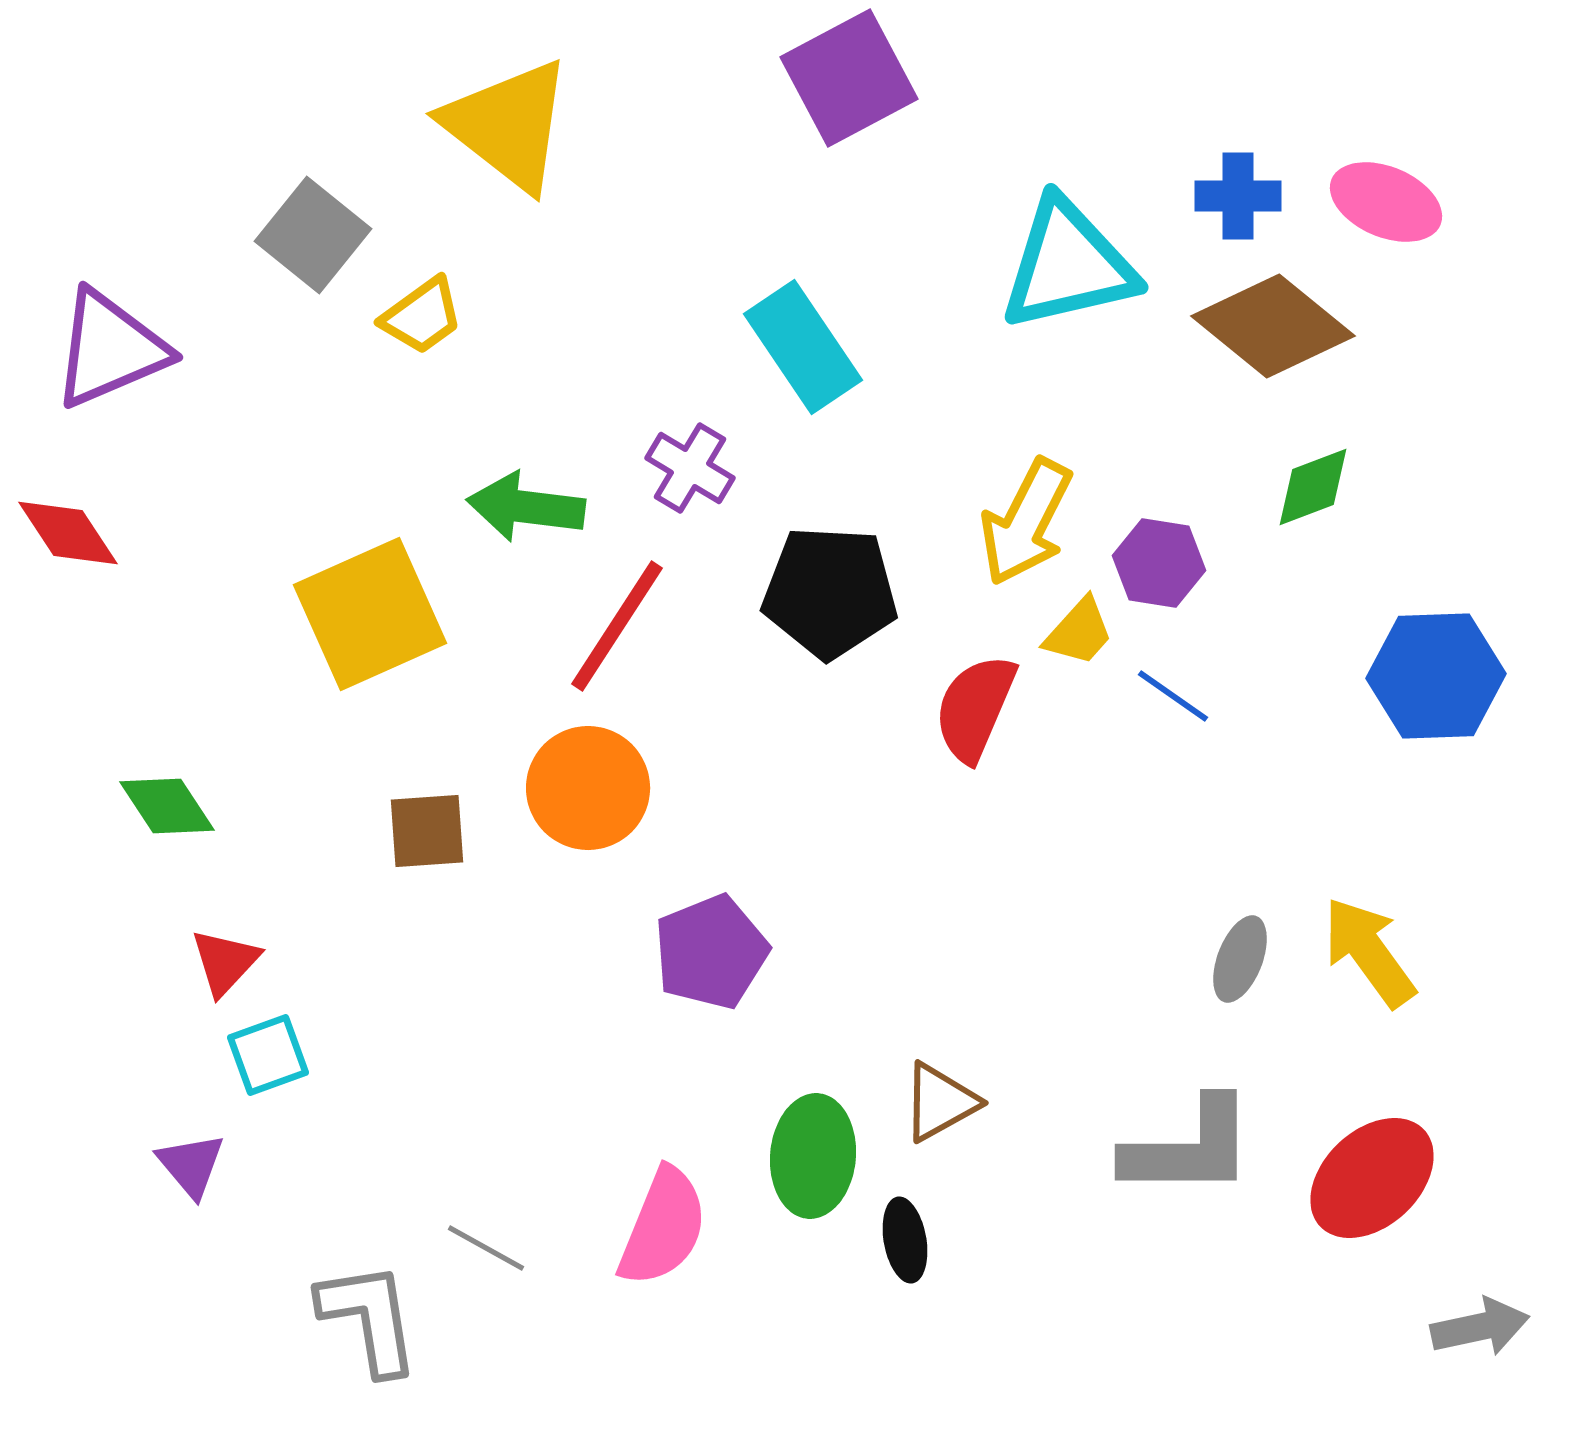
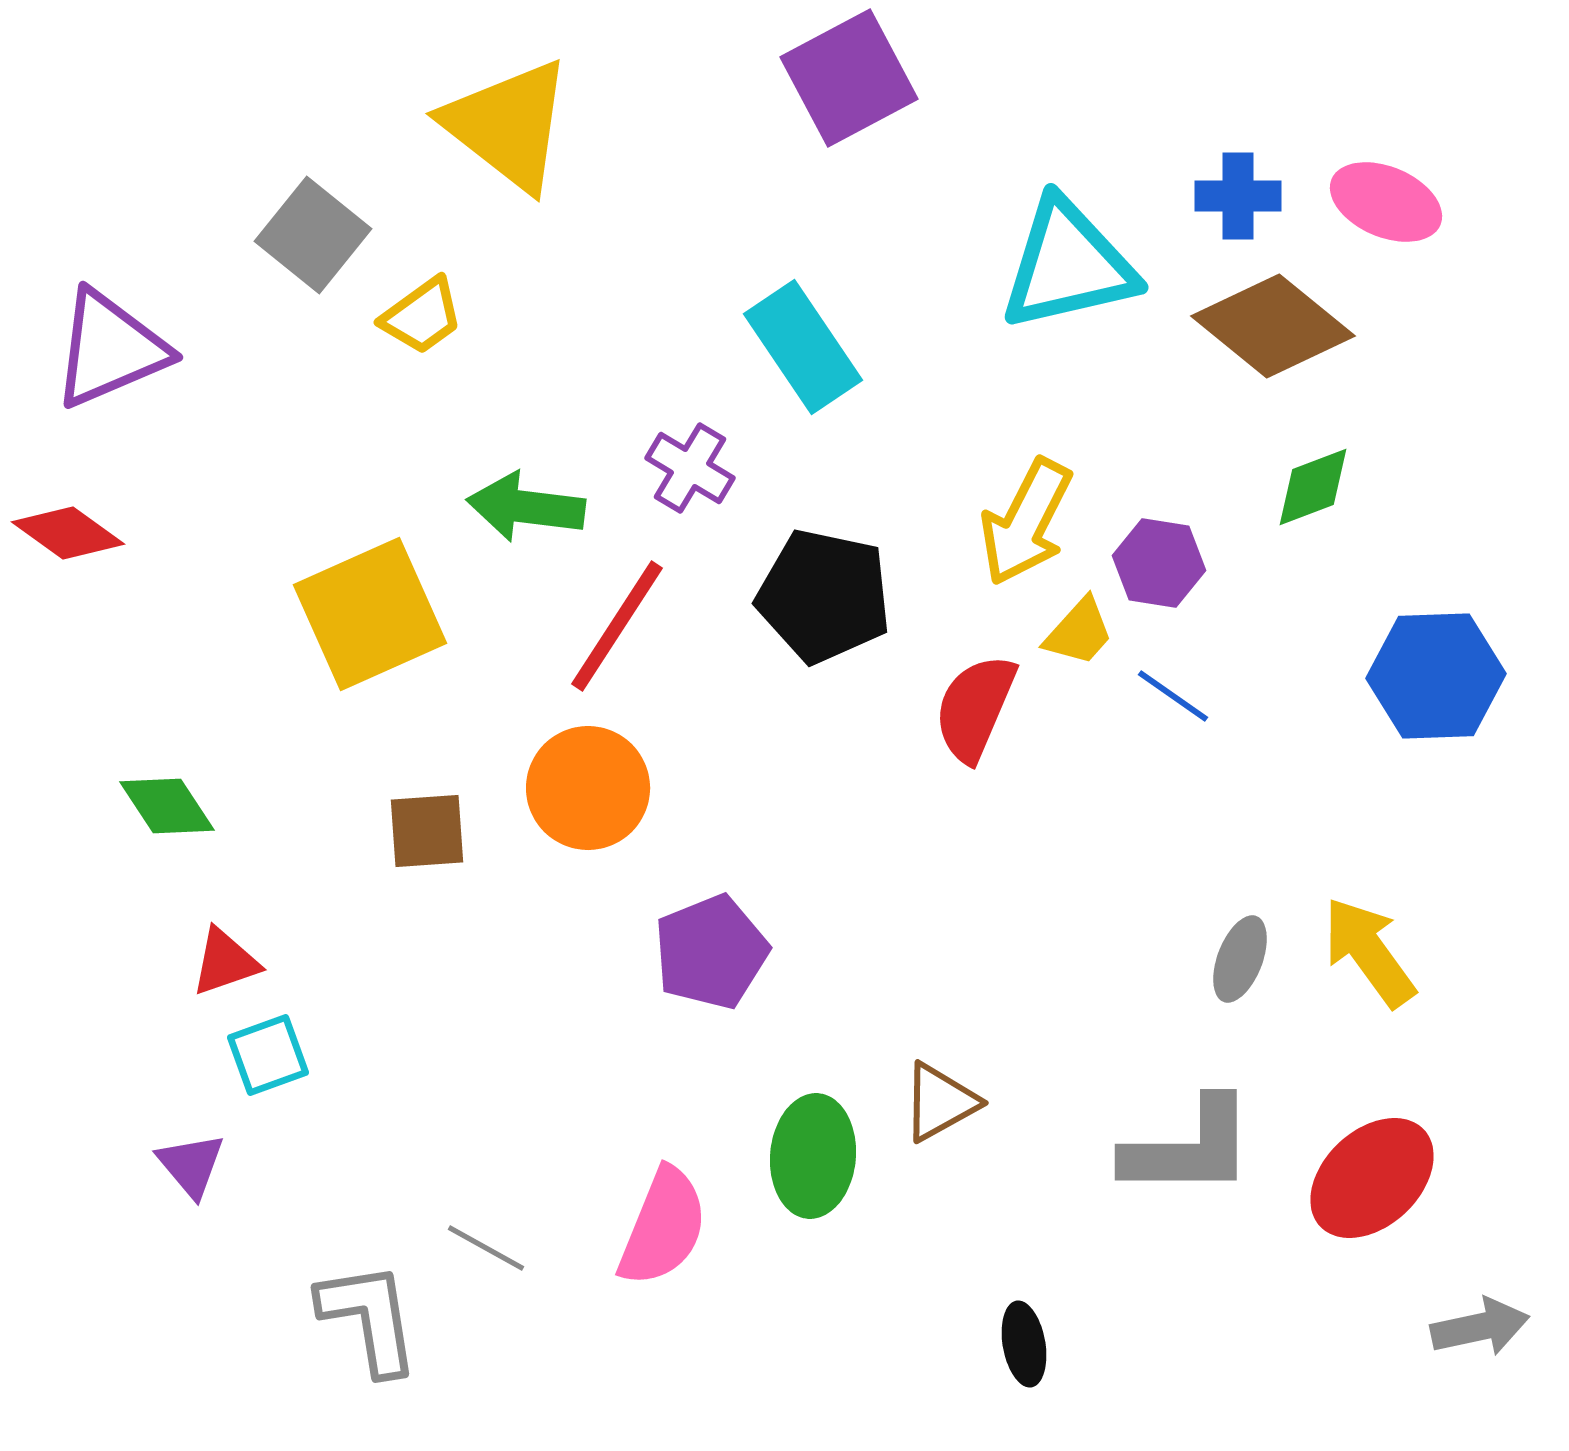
red diamond at (68, 533): rotated 21 degrees counterclockwise
black pentagon at (830, 592): moved 6 px left, 4 px down; rotated 9 degrees clockwise
red triangle at (225, 962): rotated 28 degrees clockwise
black ellipse at (905, 1240): moved 119 px right, 104 px down
